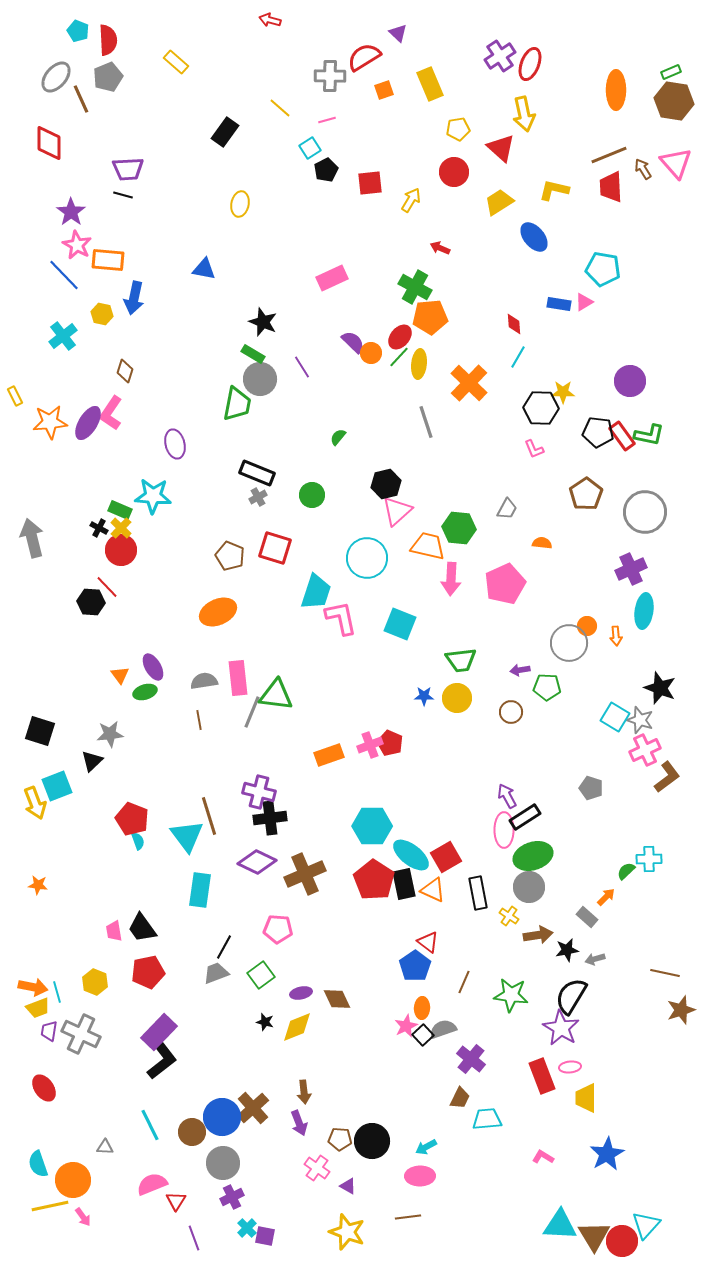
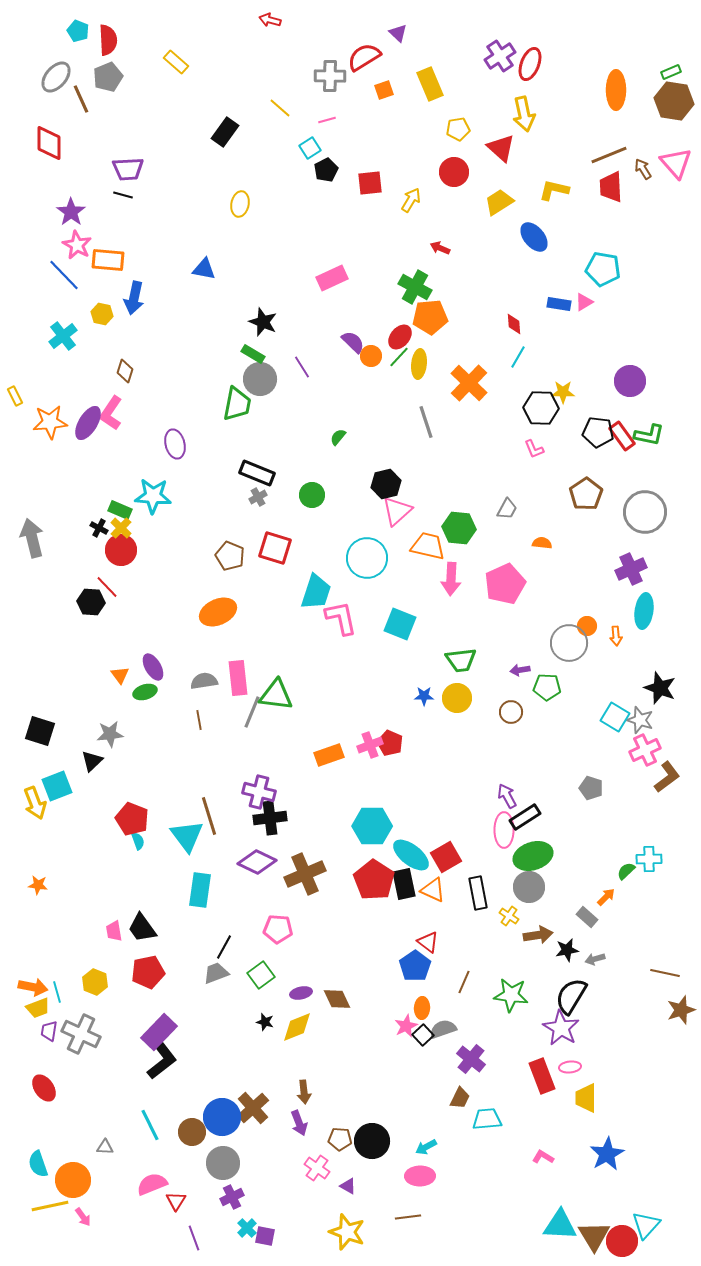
orange circle at (371, 353): moved 3 px down
